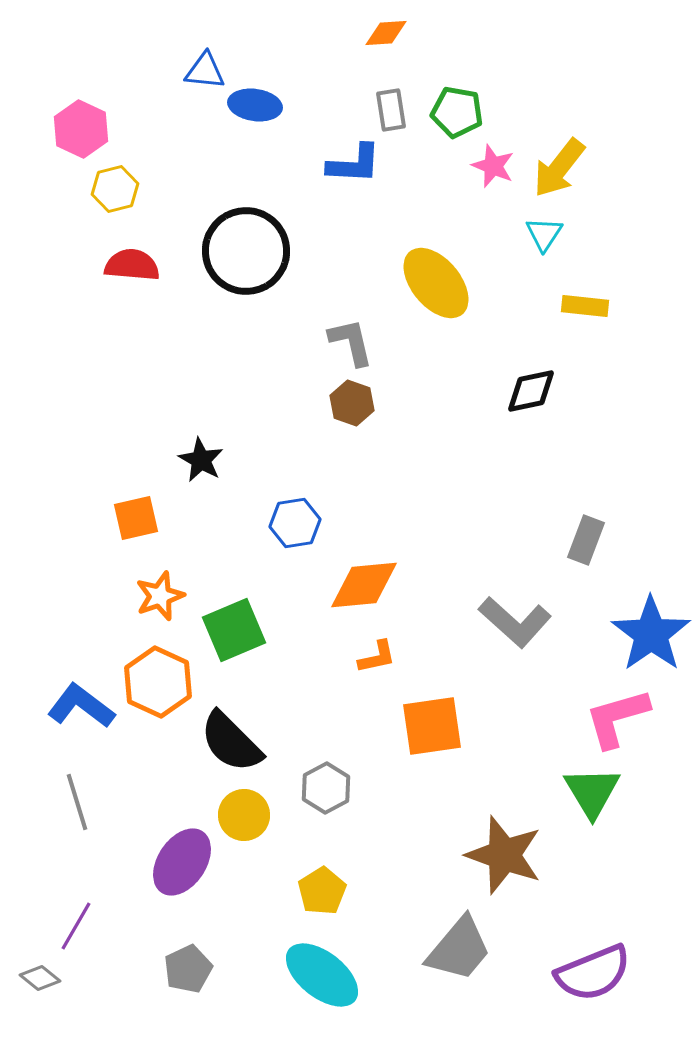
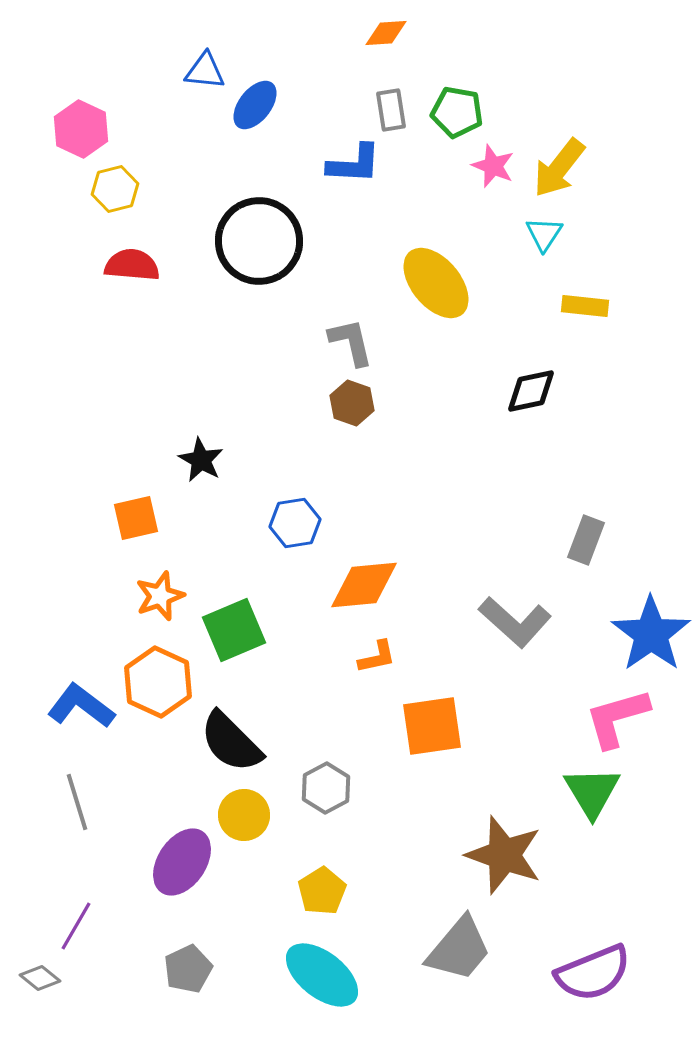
blue ellipse at (255, 105): rotated 60 degrees counterclockwise
black circle at (246, 251): moved 13 px right, 10 px up
